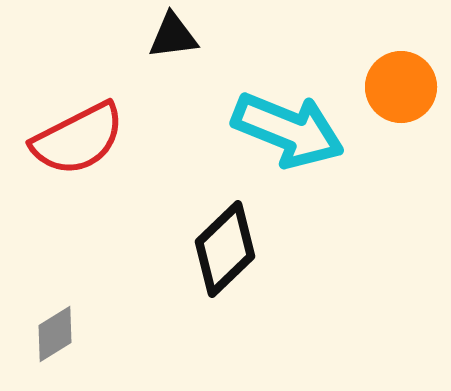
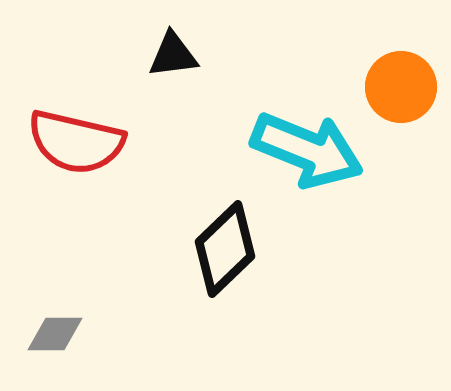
black triangle: moved 19 px down
cyan arrow: moved 19 px right, 20 px down
red semicircle: moved 2 px left, 3 px down; rotated 40 degrees clockwise
gray diamond: rotated 32 degrees clockwise
